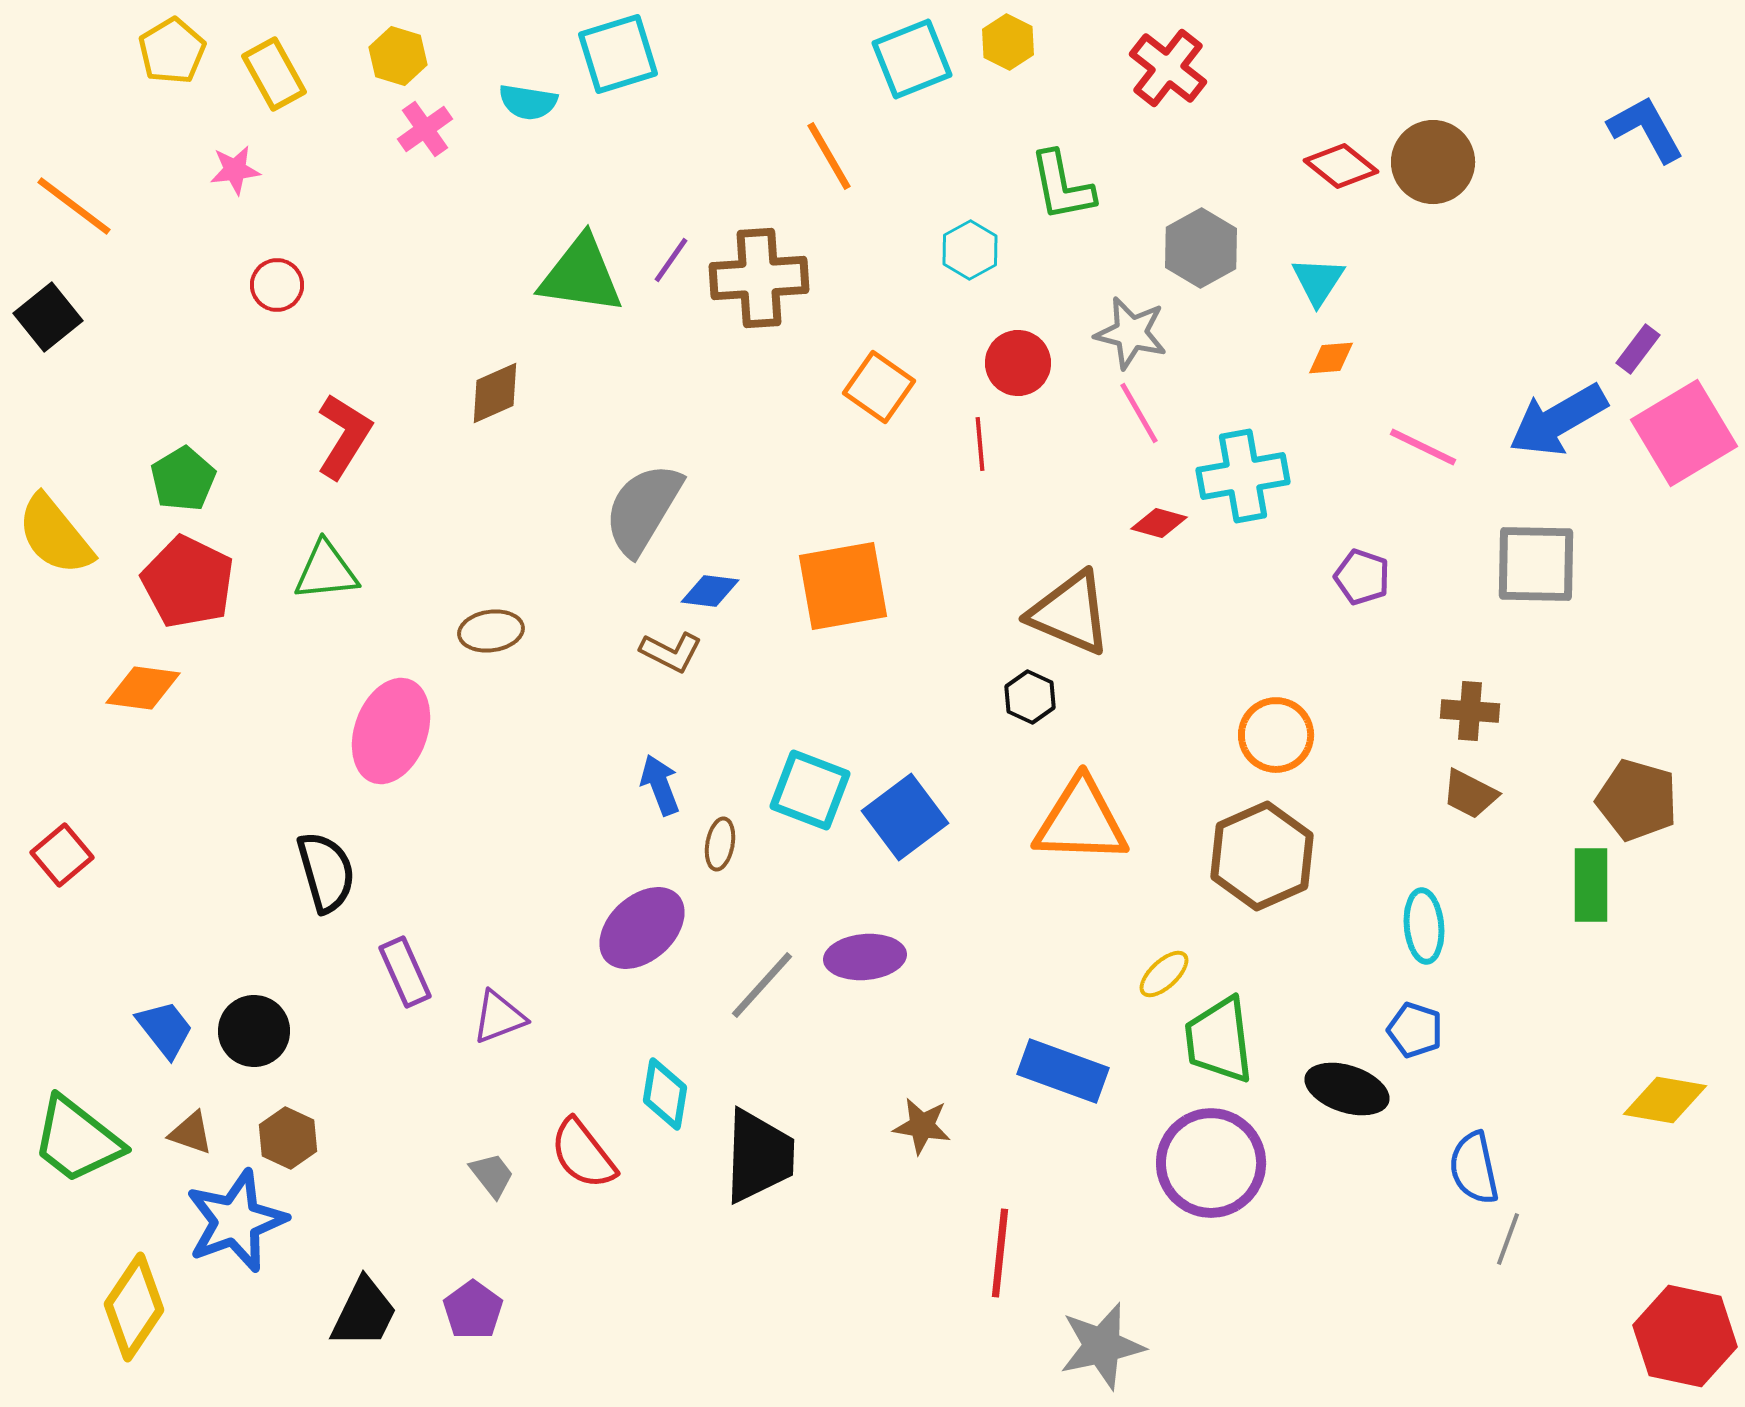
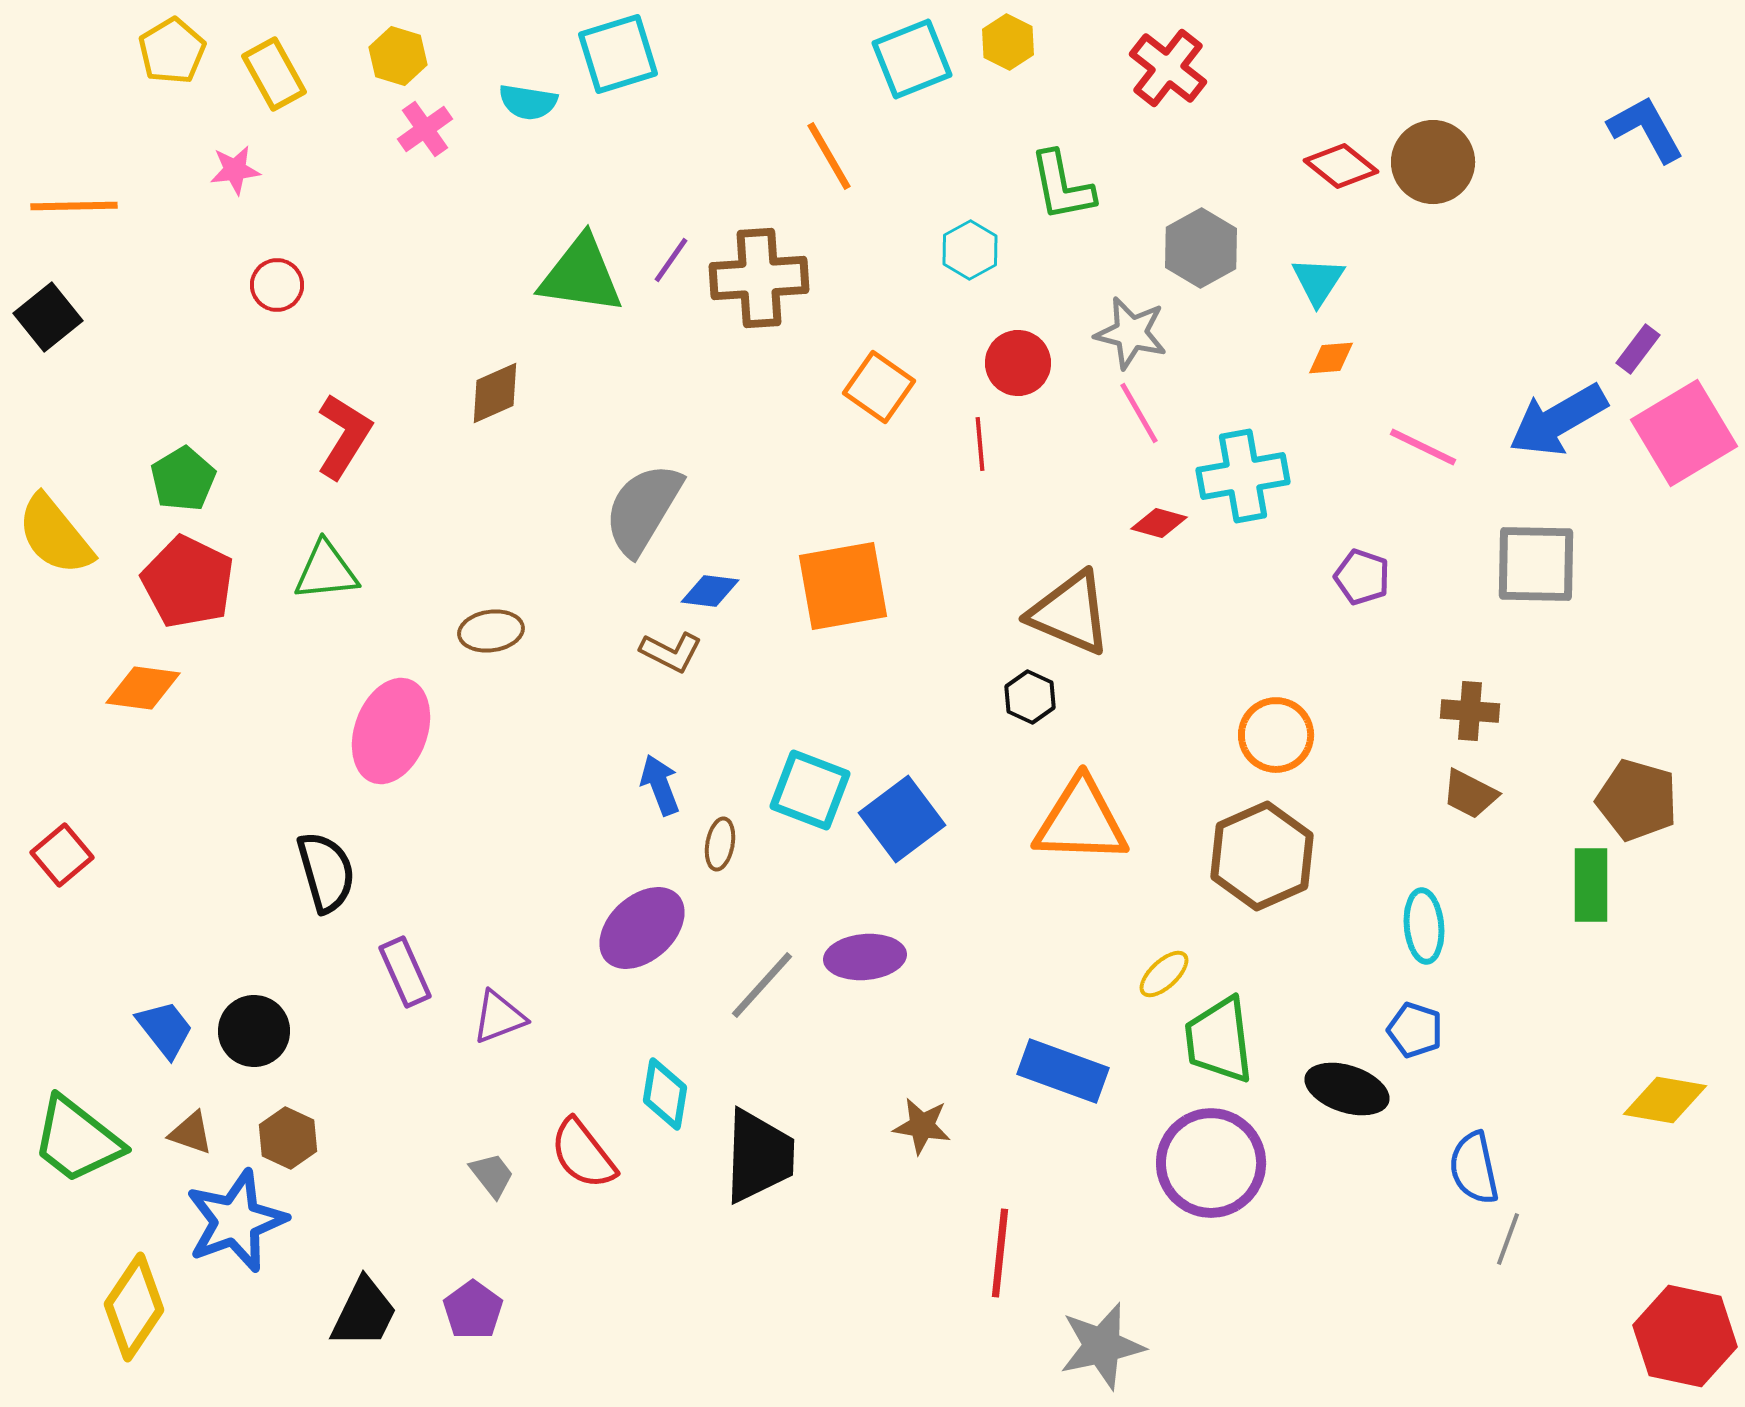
orange line at (74, 206): rotated 38 degrees counterclockwise
blue square at (905, 817): moved 3 px left, 2 px down
